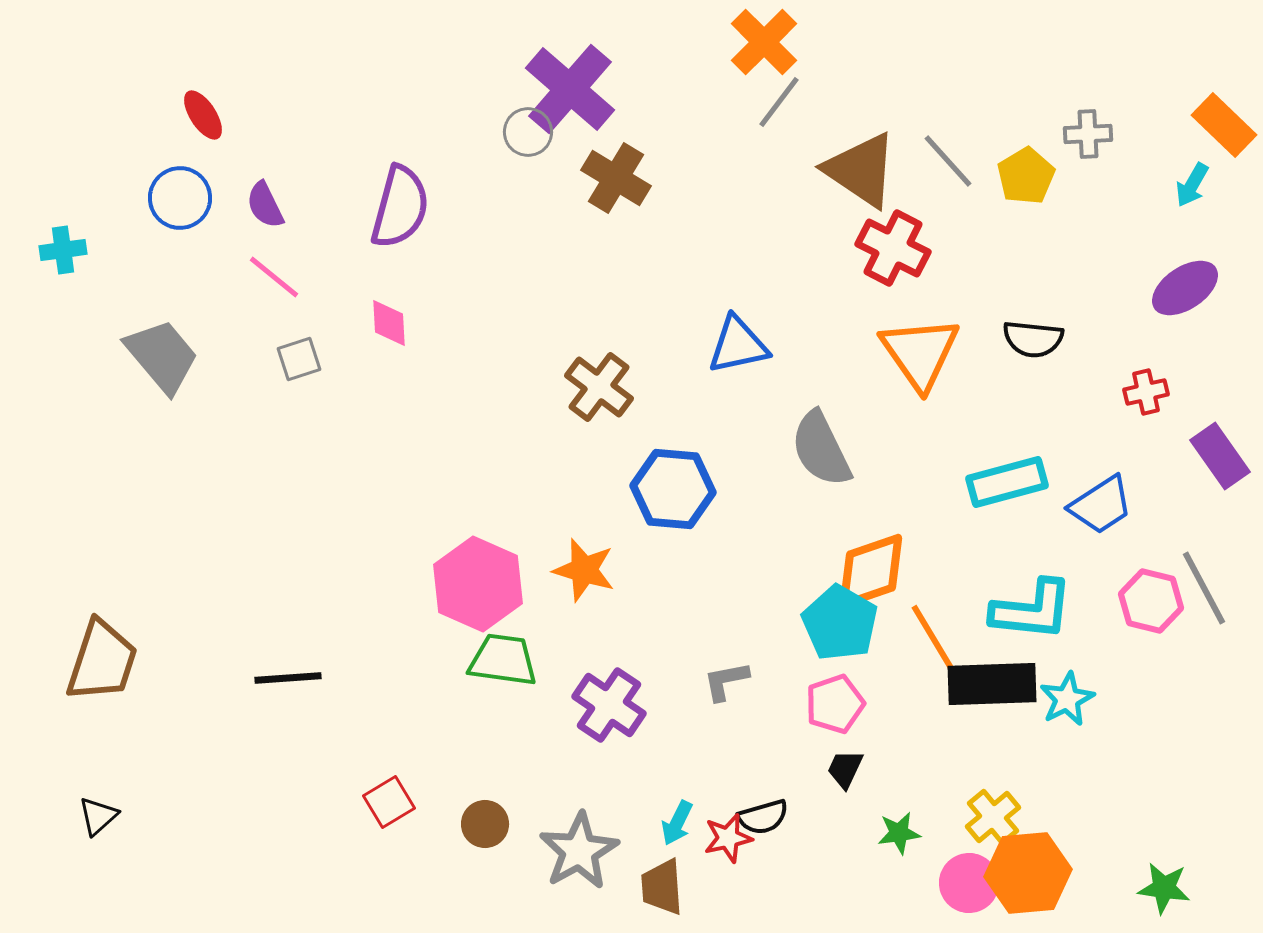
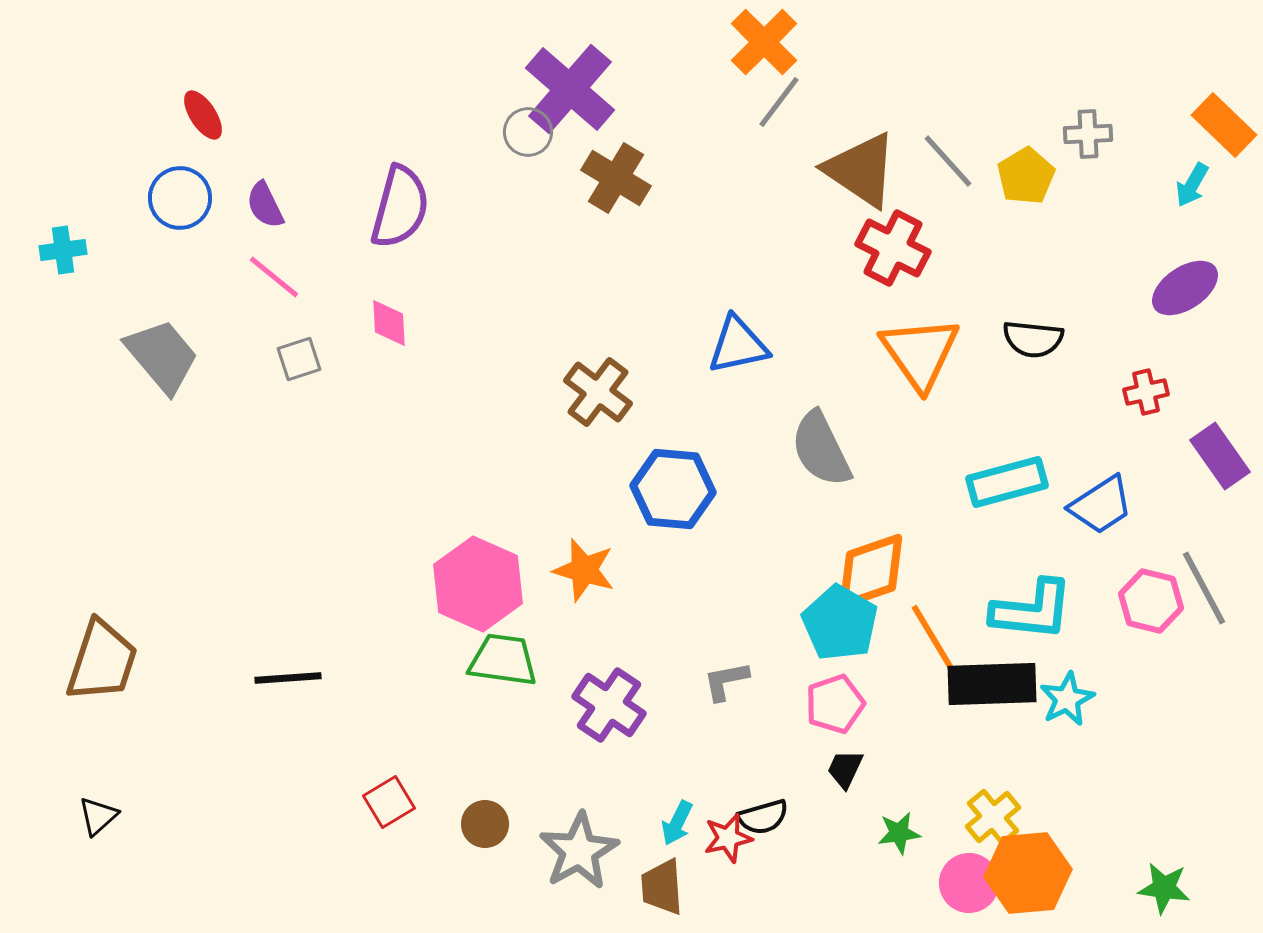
brown cross at (599, 387): moved 1 px left, 5 px down
